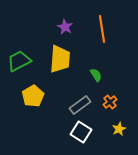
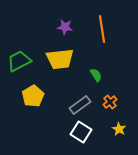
purple star: rotated 21 degrees counterclockwise
yellow trapezoid: rotated 80 degrees clockwise
yellow star: rotated 16 degrees counterclockwise
